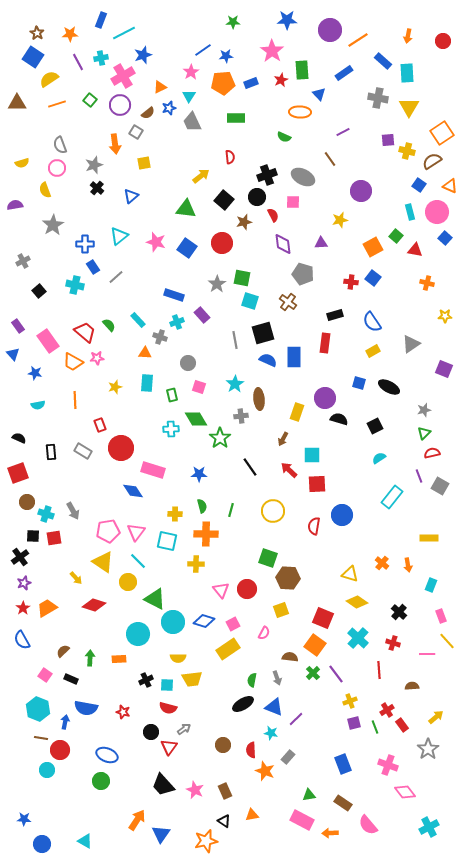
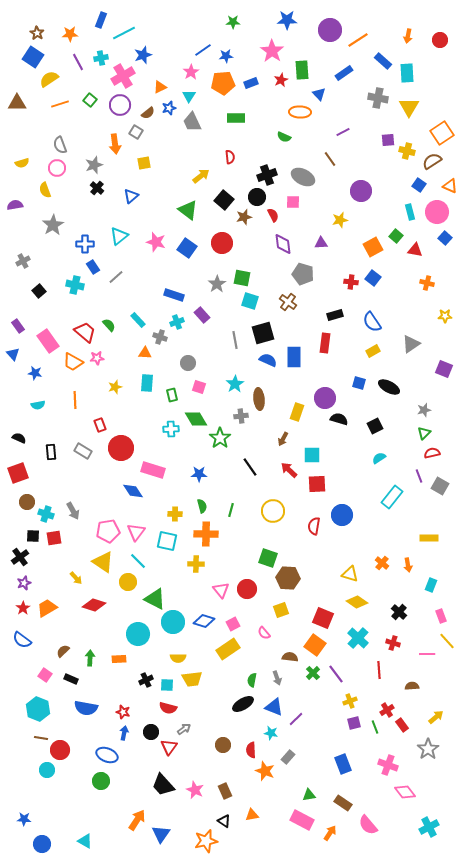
red circle at (443, 41): moved 3 px left, 1 px up
orange line at (57, 104): moved 3 px right
green triangle at (186, 209): moved 2 px right, 1 px down; rotated 30 degrees clockwise
brown star at (244, 222): moved 5 px up
pink semicircle at (264, 633): rotated 112 degrees clockwise
blue semicircle at (22, 640): rotated 24 degrees counterclockwise
blue arrow at (65, 722): moved 59 px right, 11 px down
orange arrow at (330, 833): rotated 126 degrees clockwise
